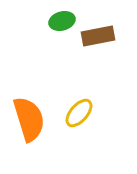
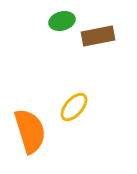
yellow ellipse: moved 5 px left, 6 px up
orange semicircle: moved 1 px right, 12 px down
